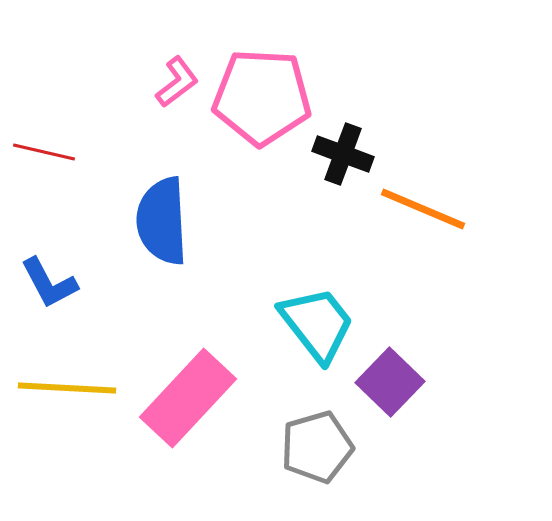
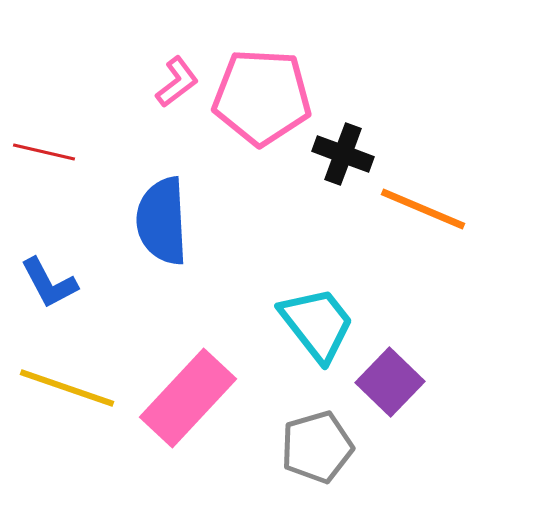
yellow line: rotated 16 degrees clockwise
